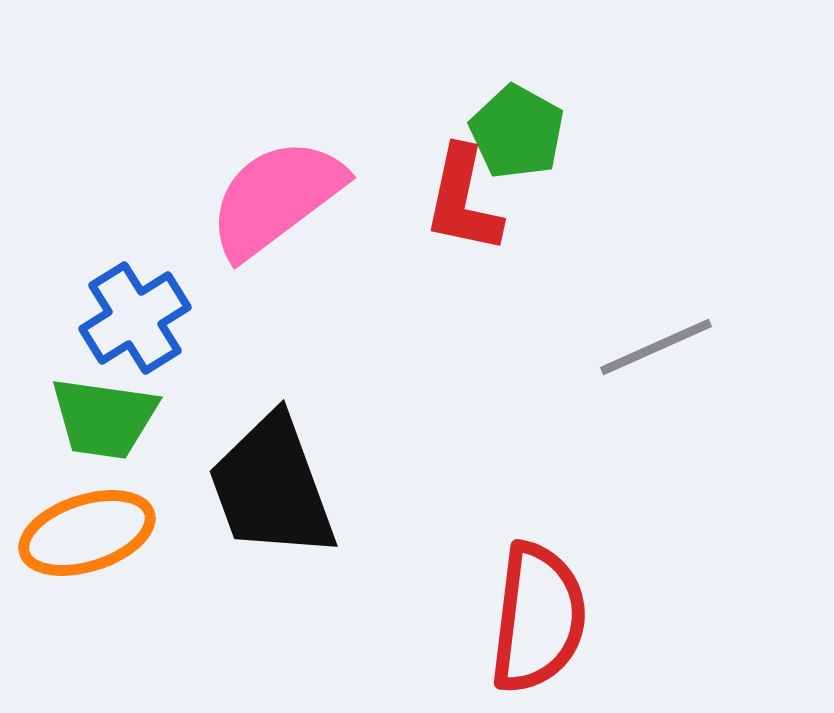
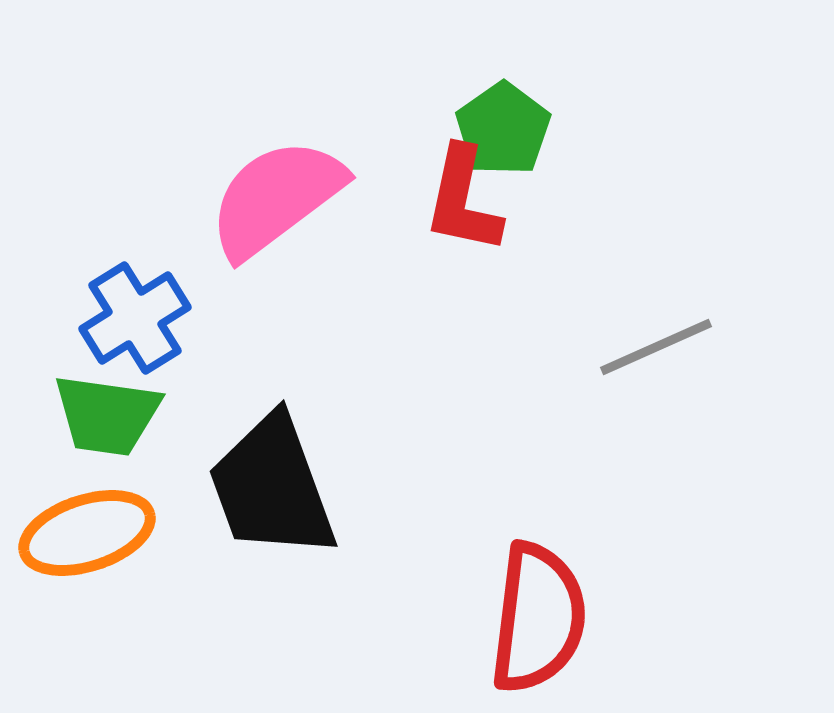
green pentagon: moved 14 px left, 3 px up; rotated 8 degrees clockwise
green trapezoid: moved 3 px right, 3 px up
